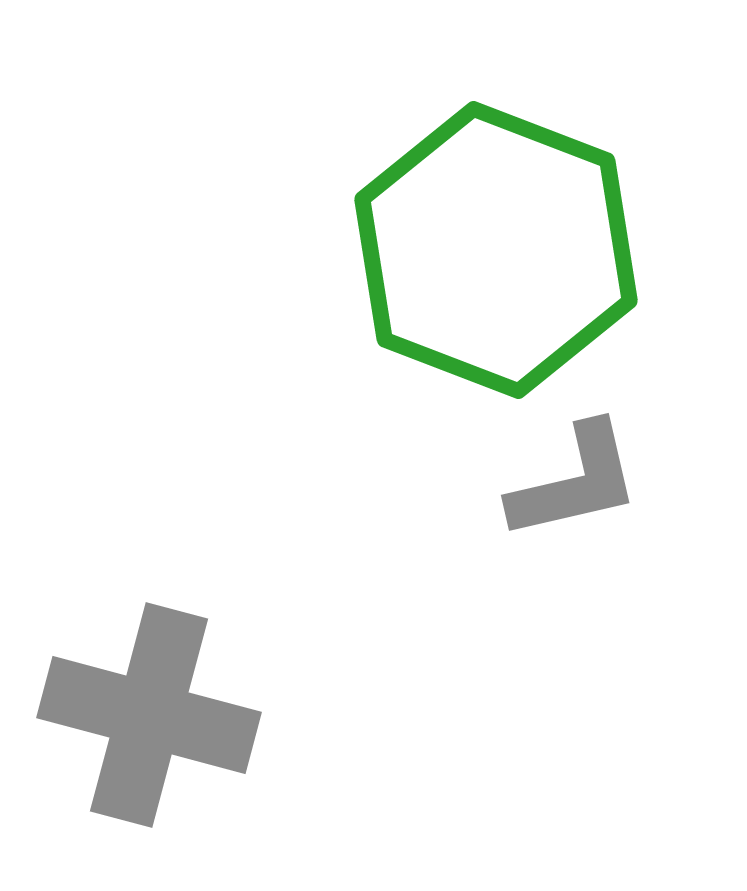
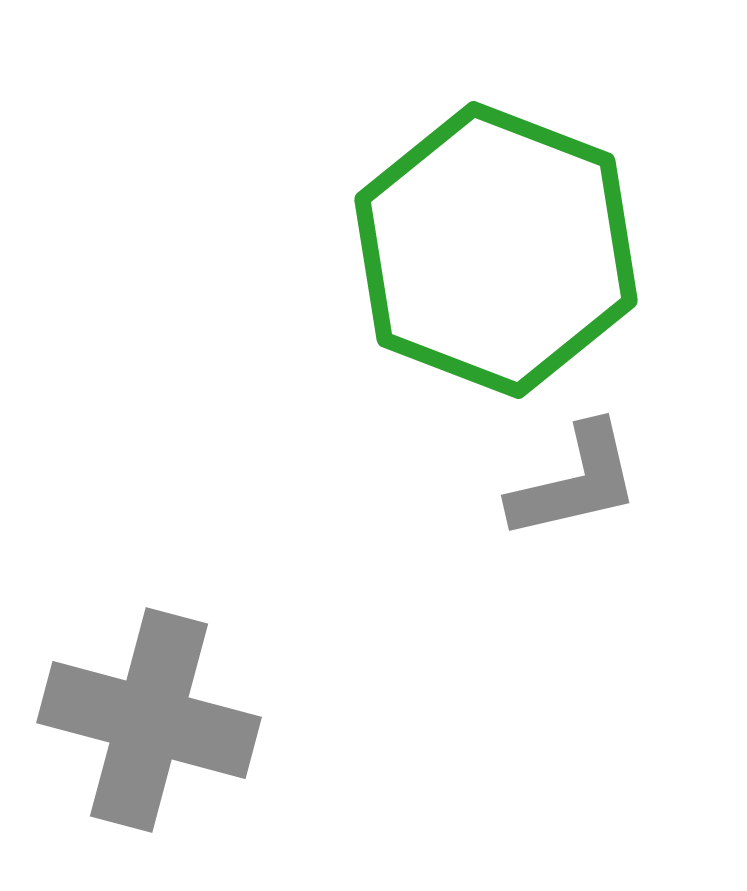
gray cross: moved 5 px down
